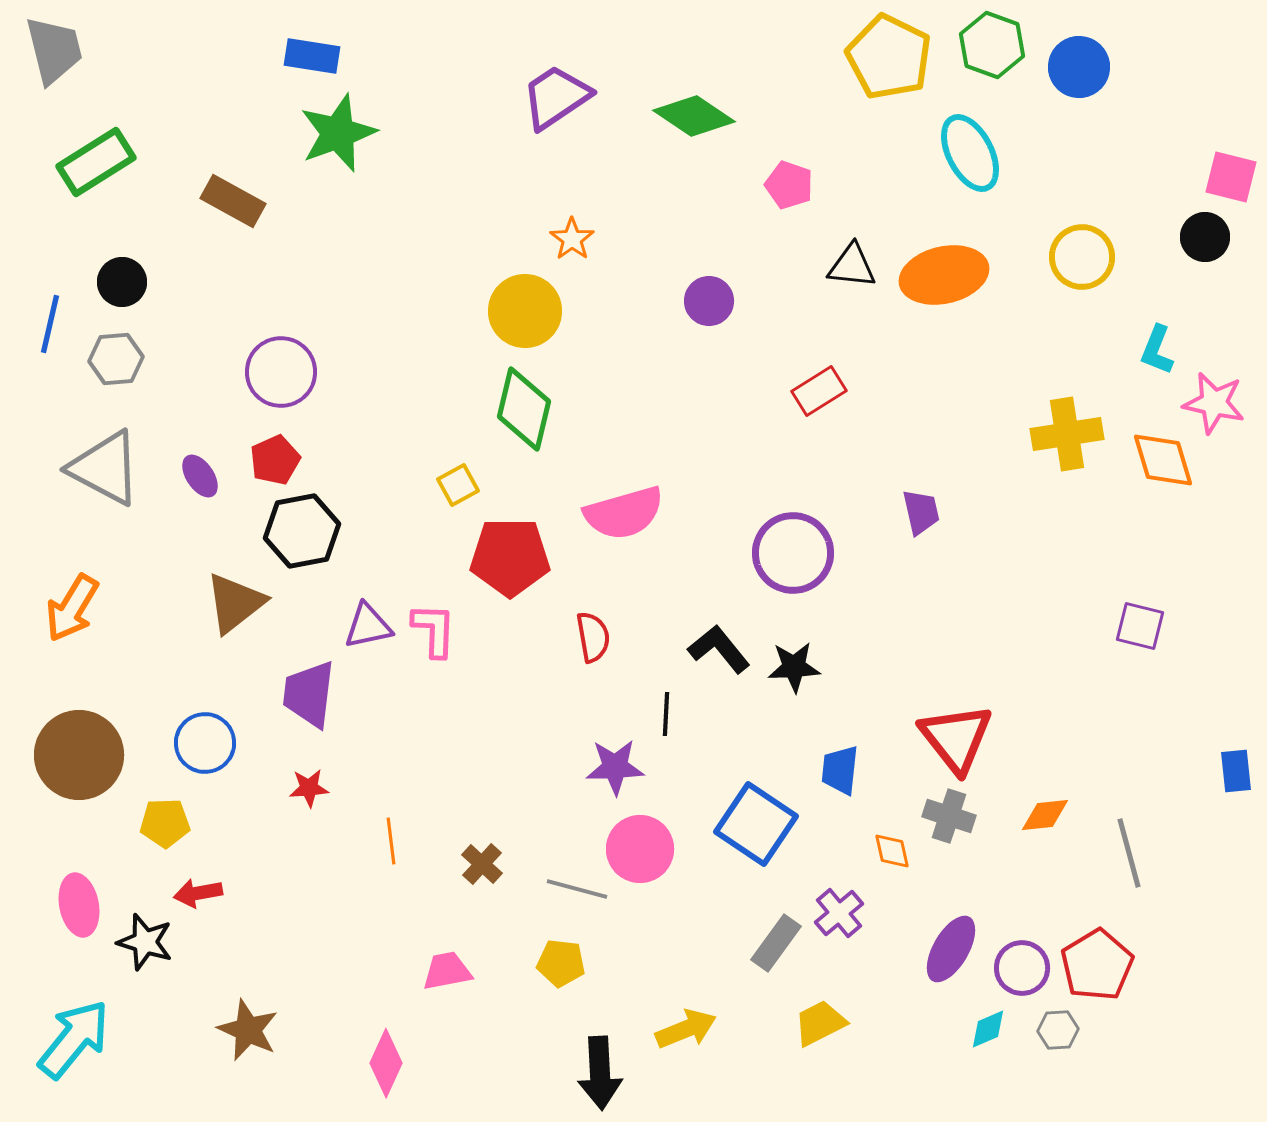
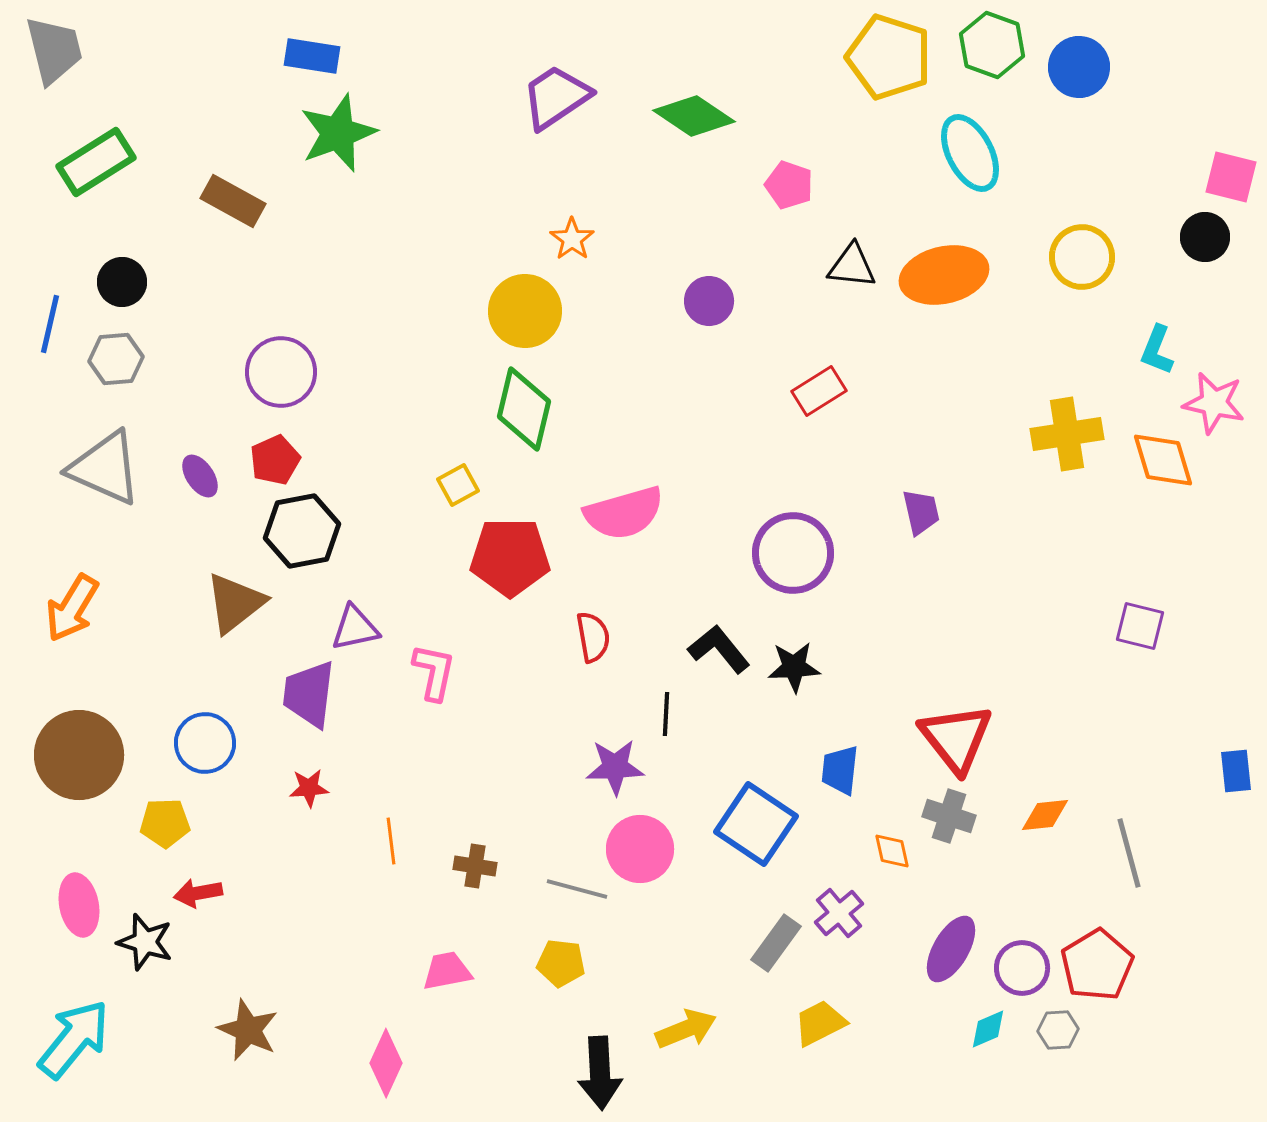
yellow pentagon at (889, 57): rotated 8 degrees counterclockwise
gray triangle at (105, 468): rotated 4 degrees counterclockwise
purple triangle at (368, 626): moved 13 px left, 2 px down
pink L-shape at (434, 630): moved 42 px down; rotated 10 degrees clockwise
brown cross at (482, 864): moved 7 px left, 2 px down; rotated 33 degrees counterclockwise
